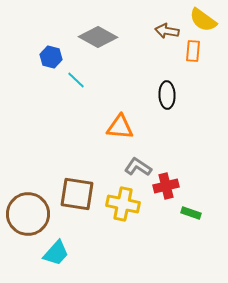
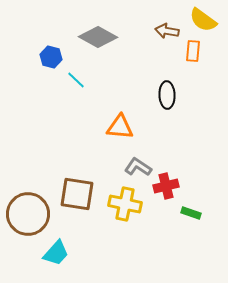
yellow cross: moved 2 px right
